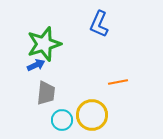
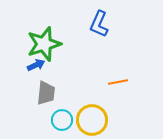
yellow circle: moved 5 px down
